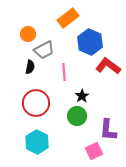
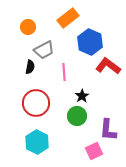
orange circle: moved 7 px up
